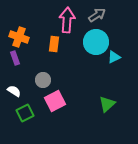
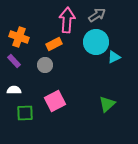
orange rectangle: rotated 56 degrees clockwise
purple rectangle: moved 1 px left, 3 px down; rotated 24 degrees counterclockwise
gray circle: moved 2 px right, 15 px up
white semicircle: moved 1 px up; rotated 32 degrees counterclockwise
green square: rotated 24 degrees clockwise
